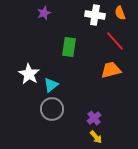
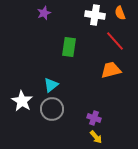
white star: moved 7 px left, 27 px down
purple cross: rotated 32 degrees counterclockwise
